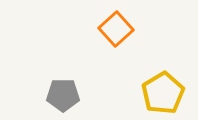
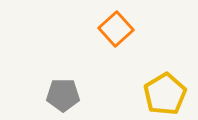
yellow pentagon: moved 2 px right, 1 px down
